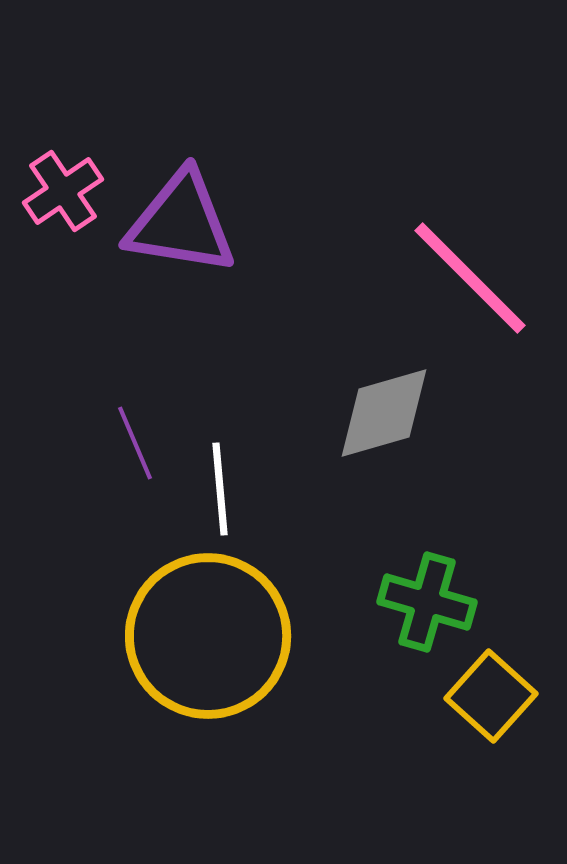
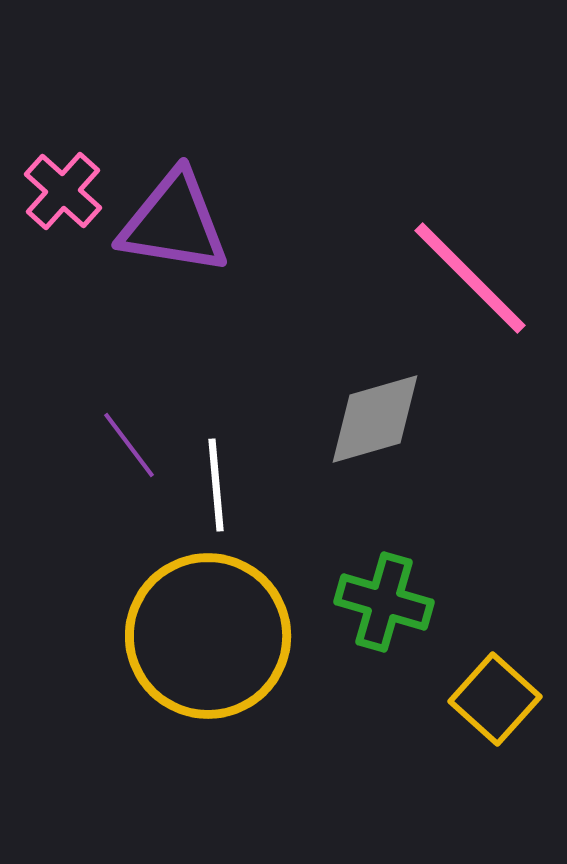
pink cross: rotated 14 degrees counterclockwise
purple triangle: moved 7 px left
gray diamond: moved 9 px left, 6 px down
purple line: moved 6 px left, 2 px down; rotated 14 degrees counterclockwise
white line: moved 4 px left, 4 px up
green cross: moved 43 px left
yellow square: moved 4 px right, 3 px down
